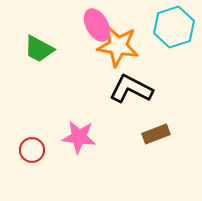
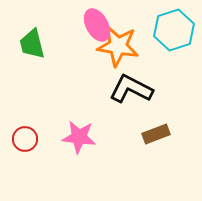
cyan hexagon: moved 3 px down
green trapezoid: moved 7 px left, 5 px up; rotated 48 degrees clockwise
red circle: moved 7 px left, 11 px up
